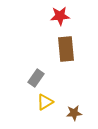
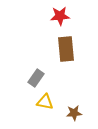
yellow triangle: rotated 42 degrees clockwise
